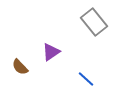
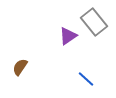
purple triangle: moved 17 px right, 16 px up
brown semicircle: rotated 78 degrees clockwise
